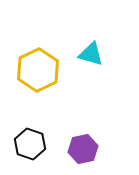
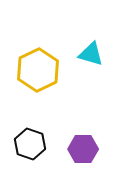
purple hexagon: rotated 12 degrees clockwise
